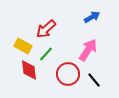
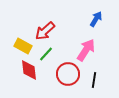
blue arrow: moved 4 px right, 2 px down; rotated 28 degrees counterclockwise
red arrow: moved 1 px left, 2 px down
pink arrow: moved 2 px left
black line: rotated 49 degrees clockwise
